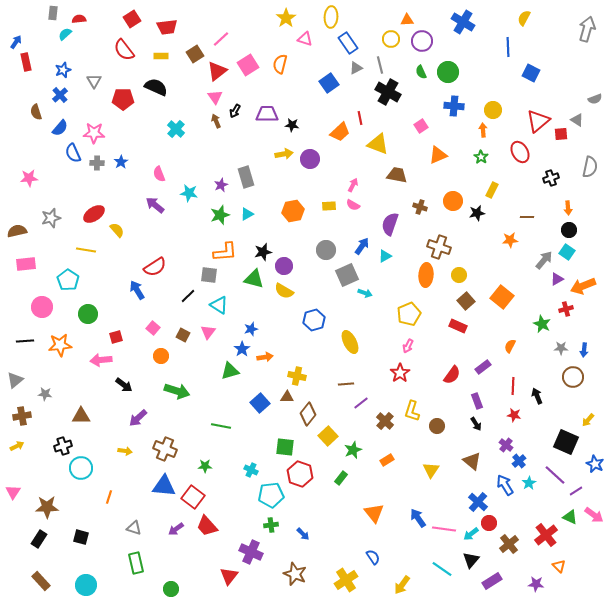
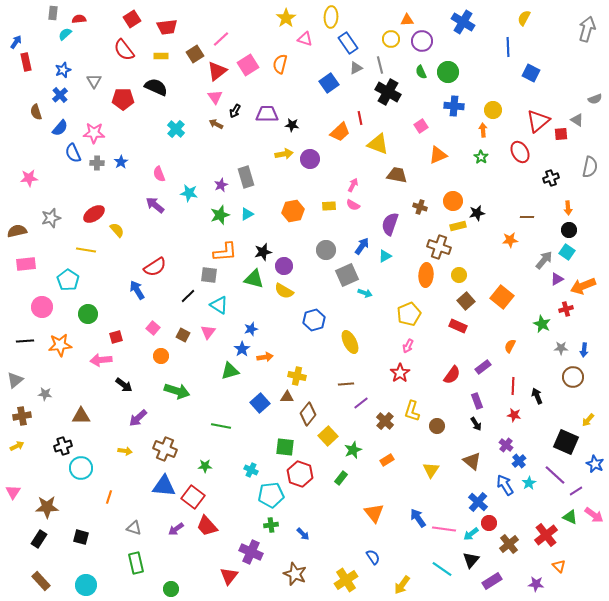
brown arrow at (216, 121): moved 3 px down; rotated 40 degrees counterclockwise
yellow rectangle at (492, 190): moved 34 px left, 36 px down; rotated 49 degrees clockwise
